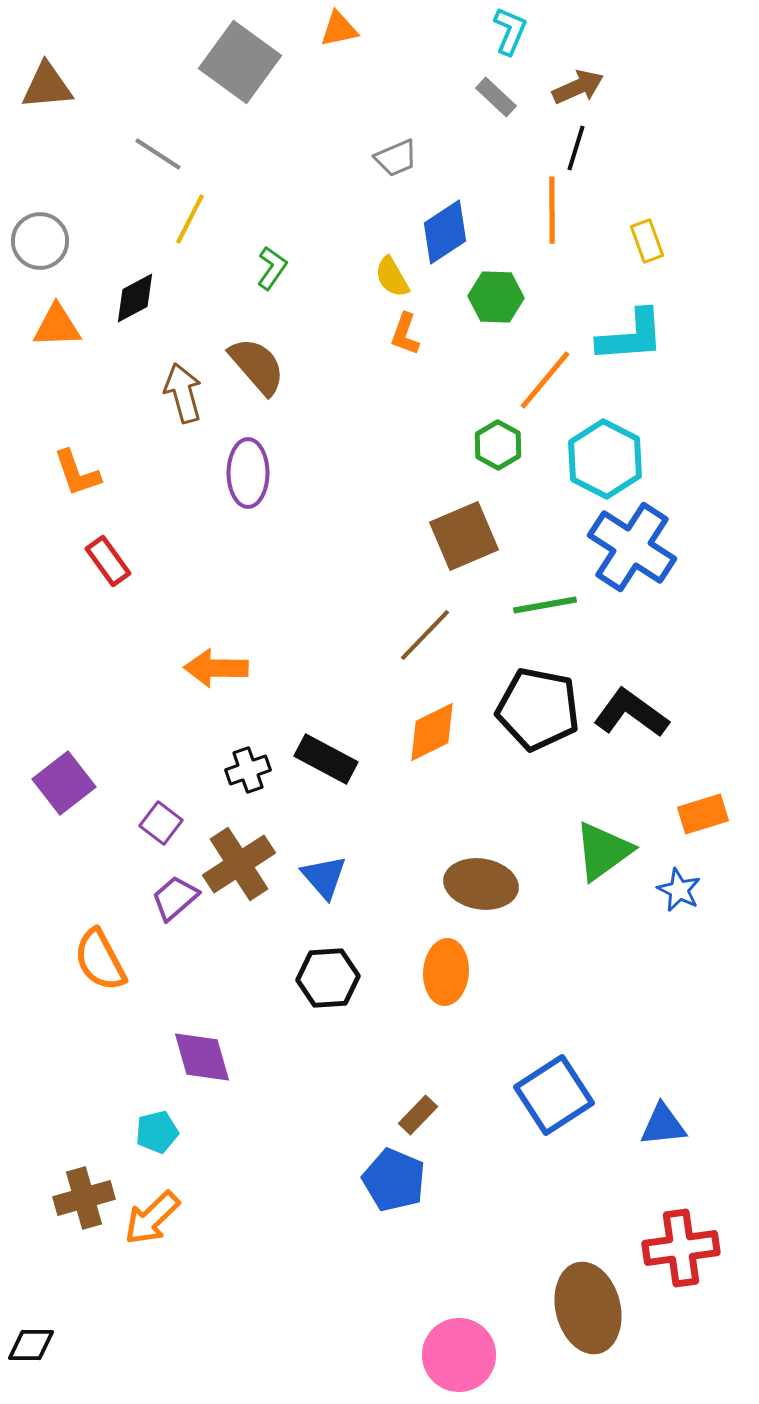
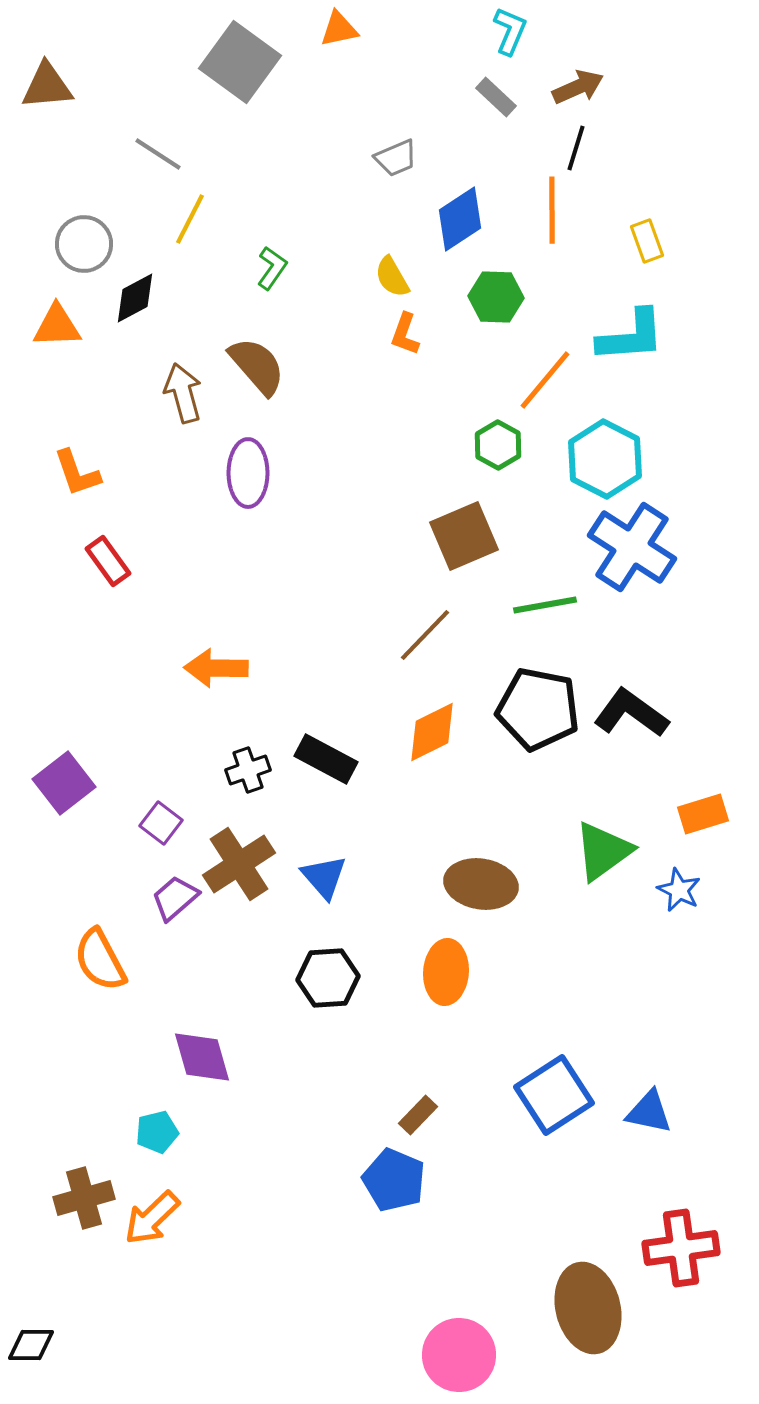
blue diamond at (445, 232): moved 15 px right, 13 px up
gray circle at (40, 241): moved 44 px right, 3 px down
blue triangle at (663, 1125): moved 14 px left, 13 px up; rotated 18 degrees clockwise
